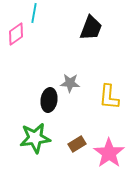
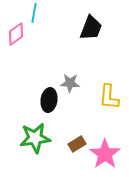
pink star: moved 4 px left, 1 px down
